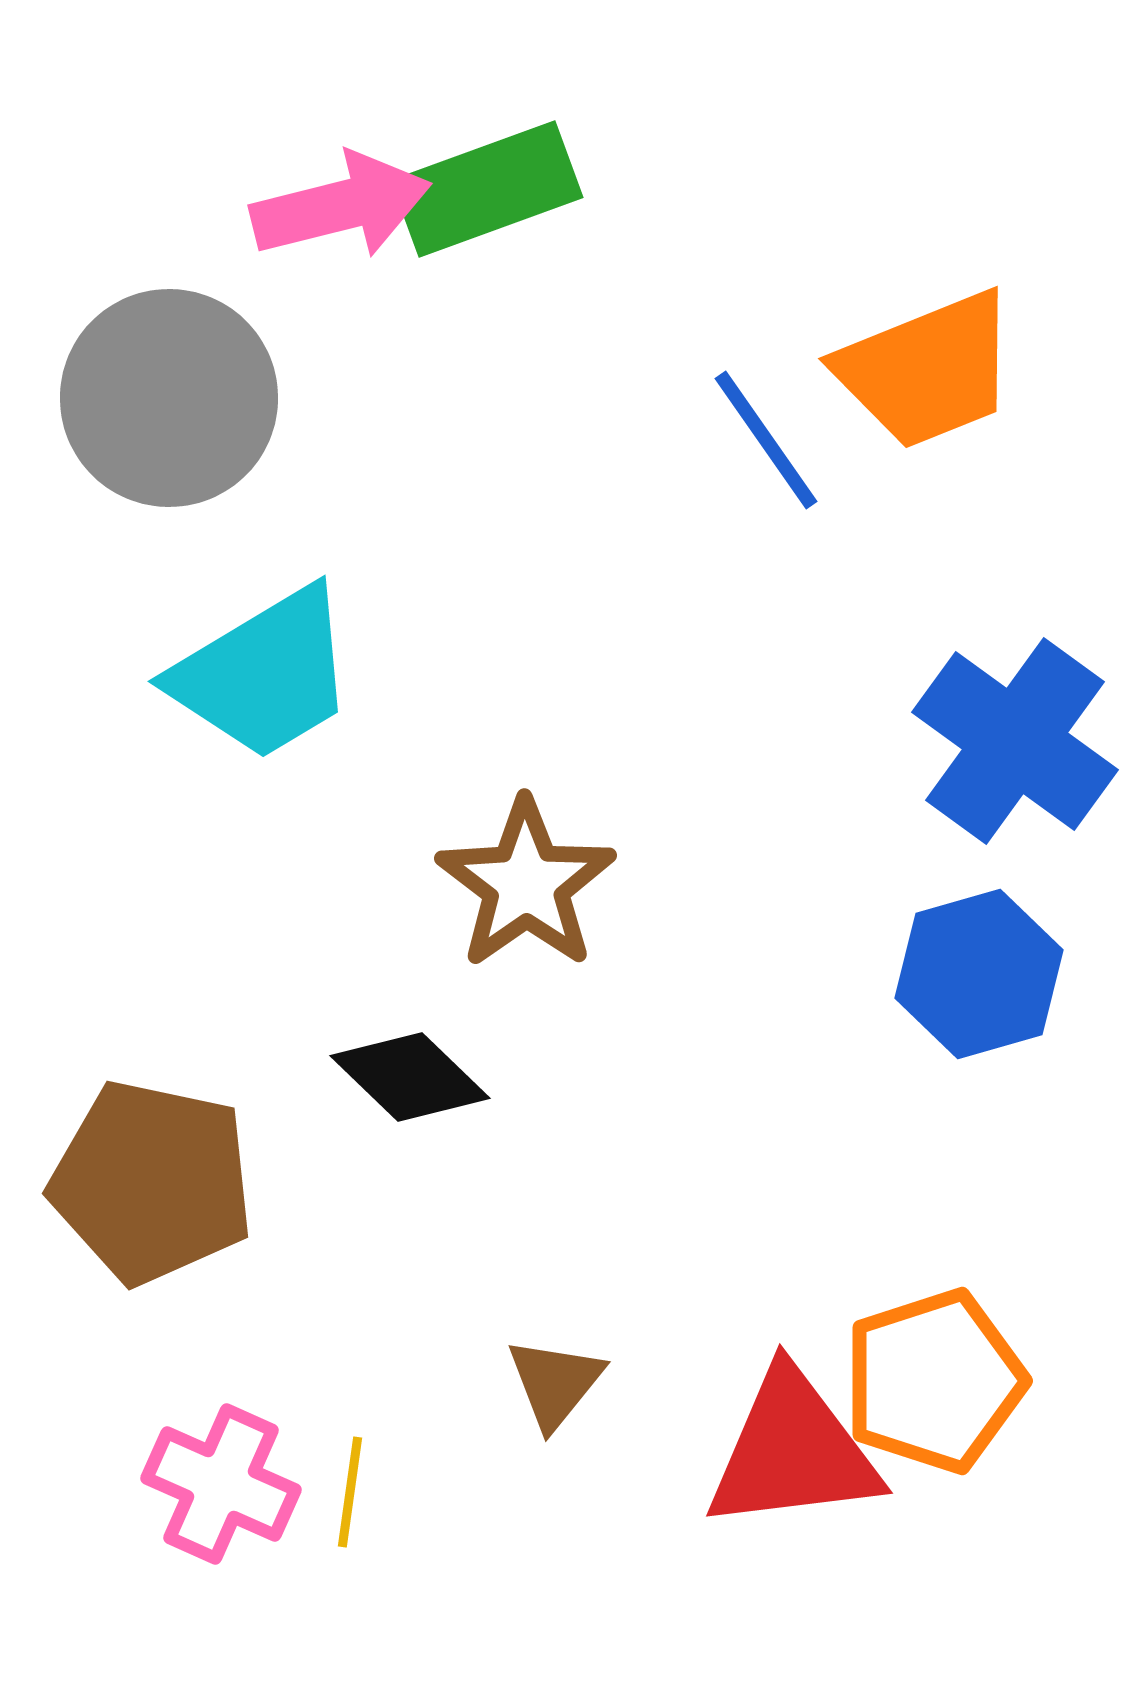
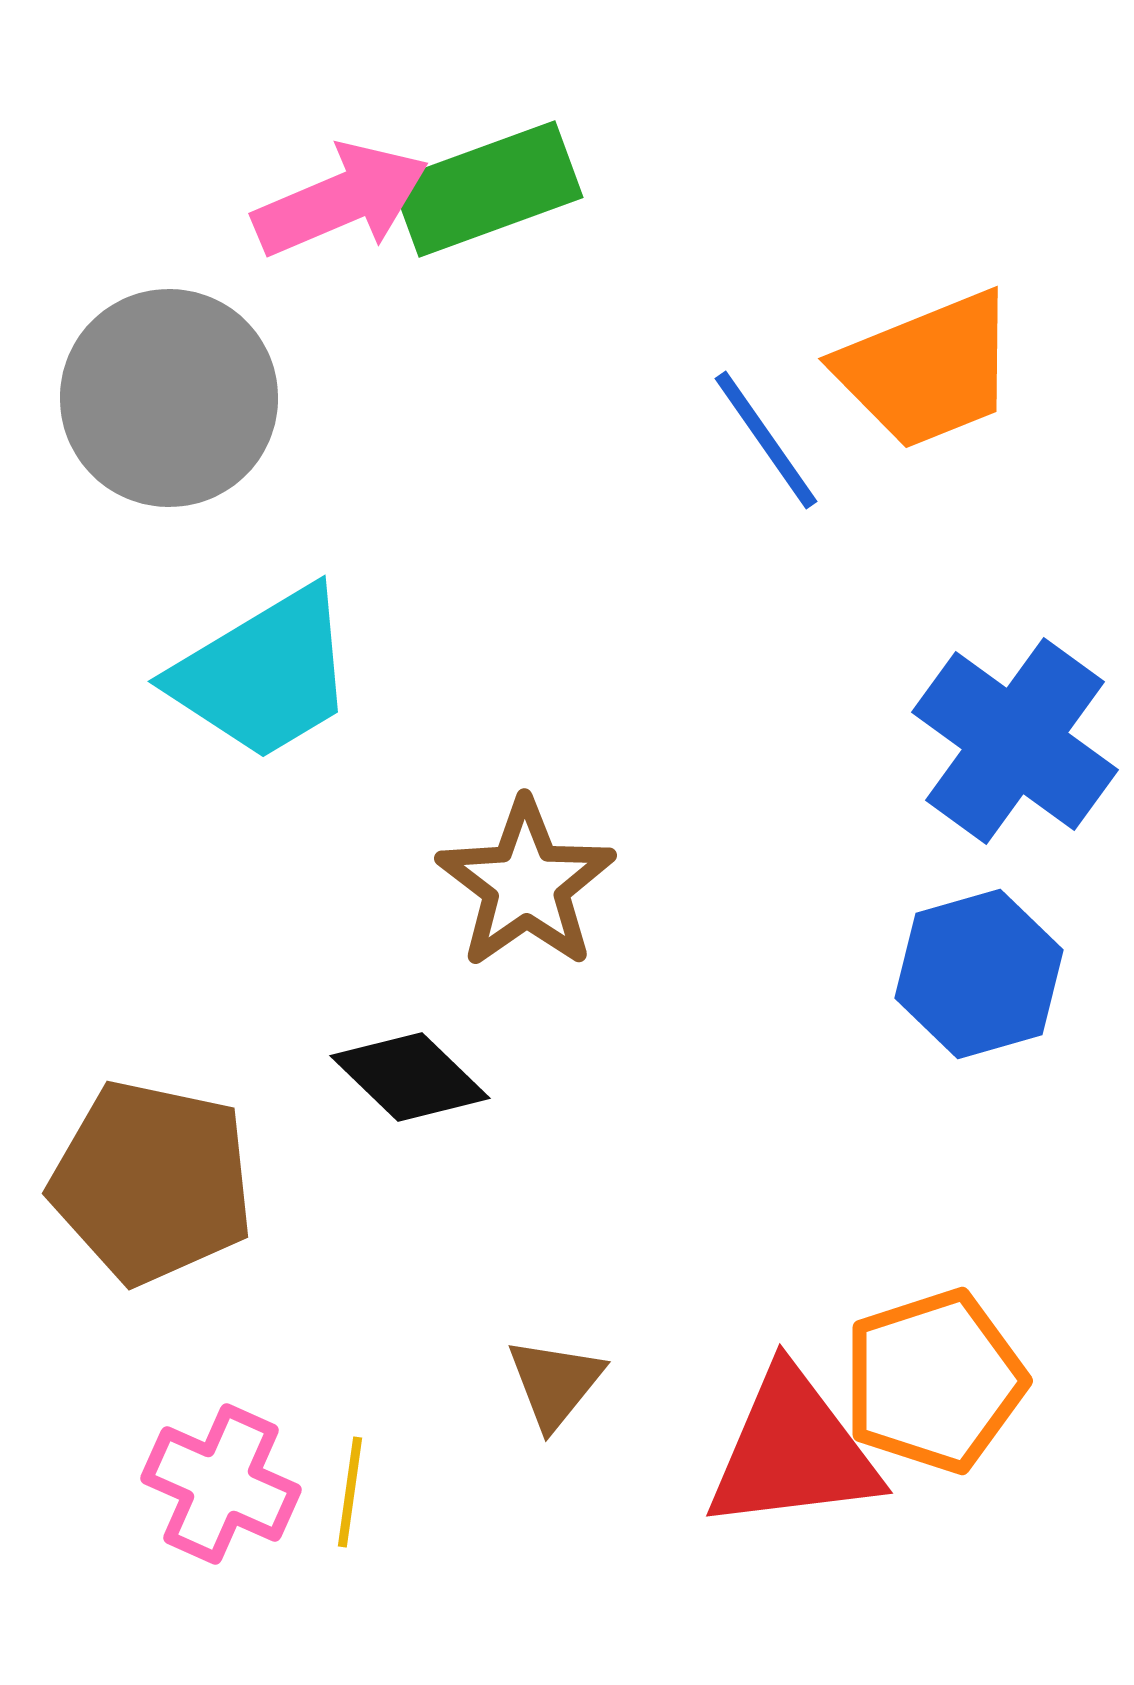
pink arrow: moved 6 px up; rotated 9 degrees counterclockwise
